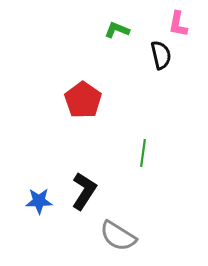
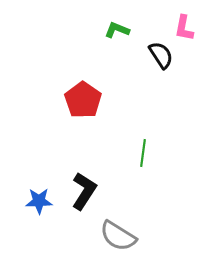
pink L-shape: moved 6 px right, 4 px down
black semicircle: rotated 20 degrees counterclockwise
